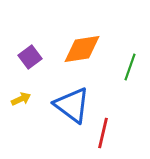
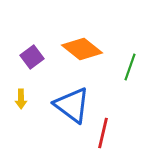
orange diamond: rotated 48 degrees clockwise
purple square: moved 2 px right
yellow arrow: rotated 114 degrees clockwise
